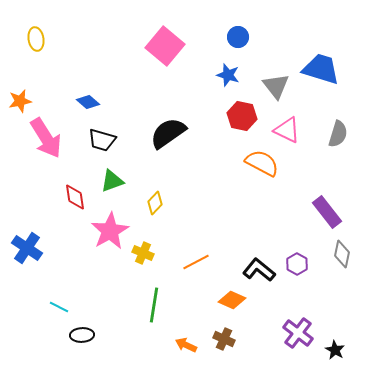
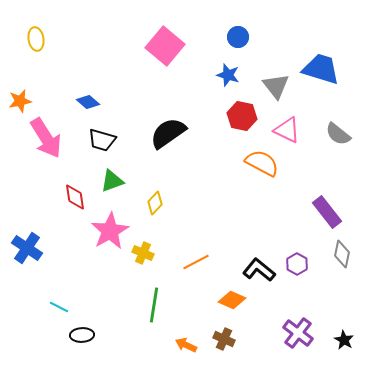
gray semicircle: rotated 112 degrees clockwise
black star: moved 9 px right, 10 px up
